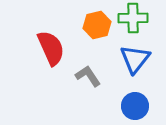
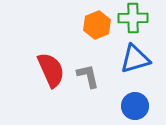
orange hexagon: rotated 8 degrees counterclockwise
red semicircle: moved 22 px down
blue triangle: rotated 36 degrees clockwise
gray L-shape: rotated 20 degrees clockwise
